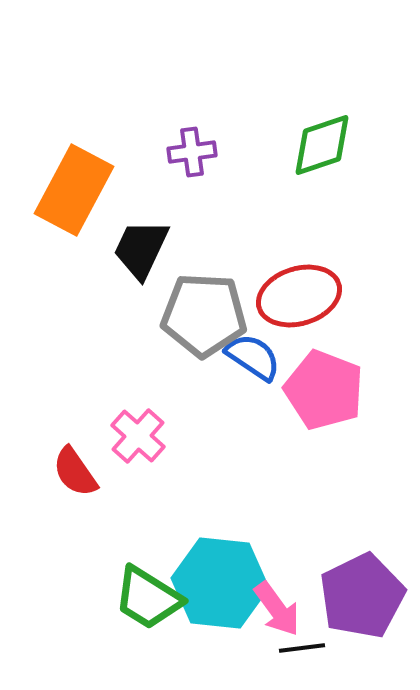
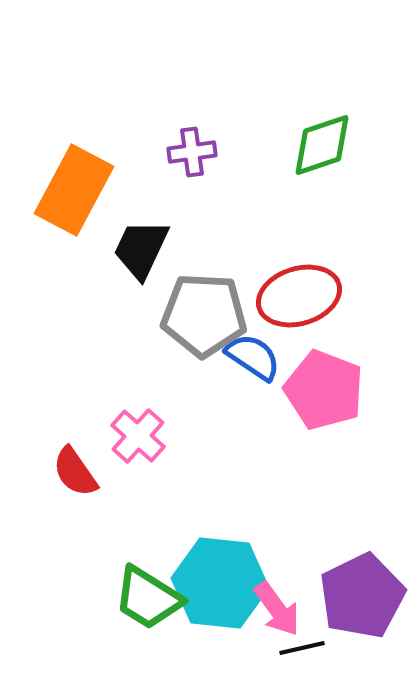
black line: rotated 6 degrees counterclockwise
